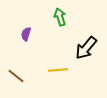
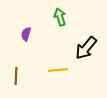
brown line: rotated 54 degrees clockwise
